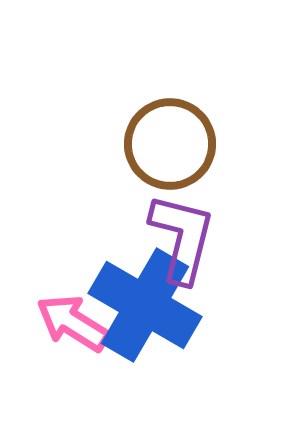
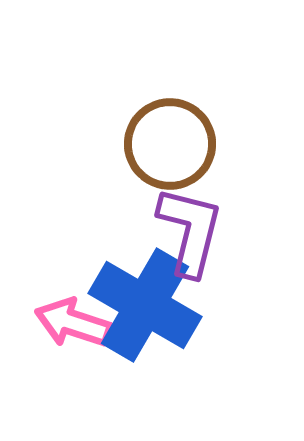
purple L-shape: moved 8 px right, 7 px up
pink arrow: rotated 14 degrees counterclockwise
